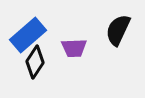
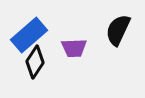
blue rectangle: moved 1 px right
